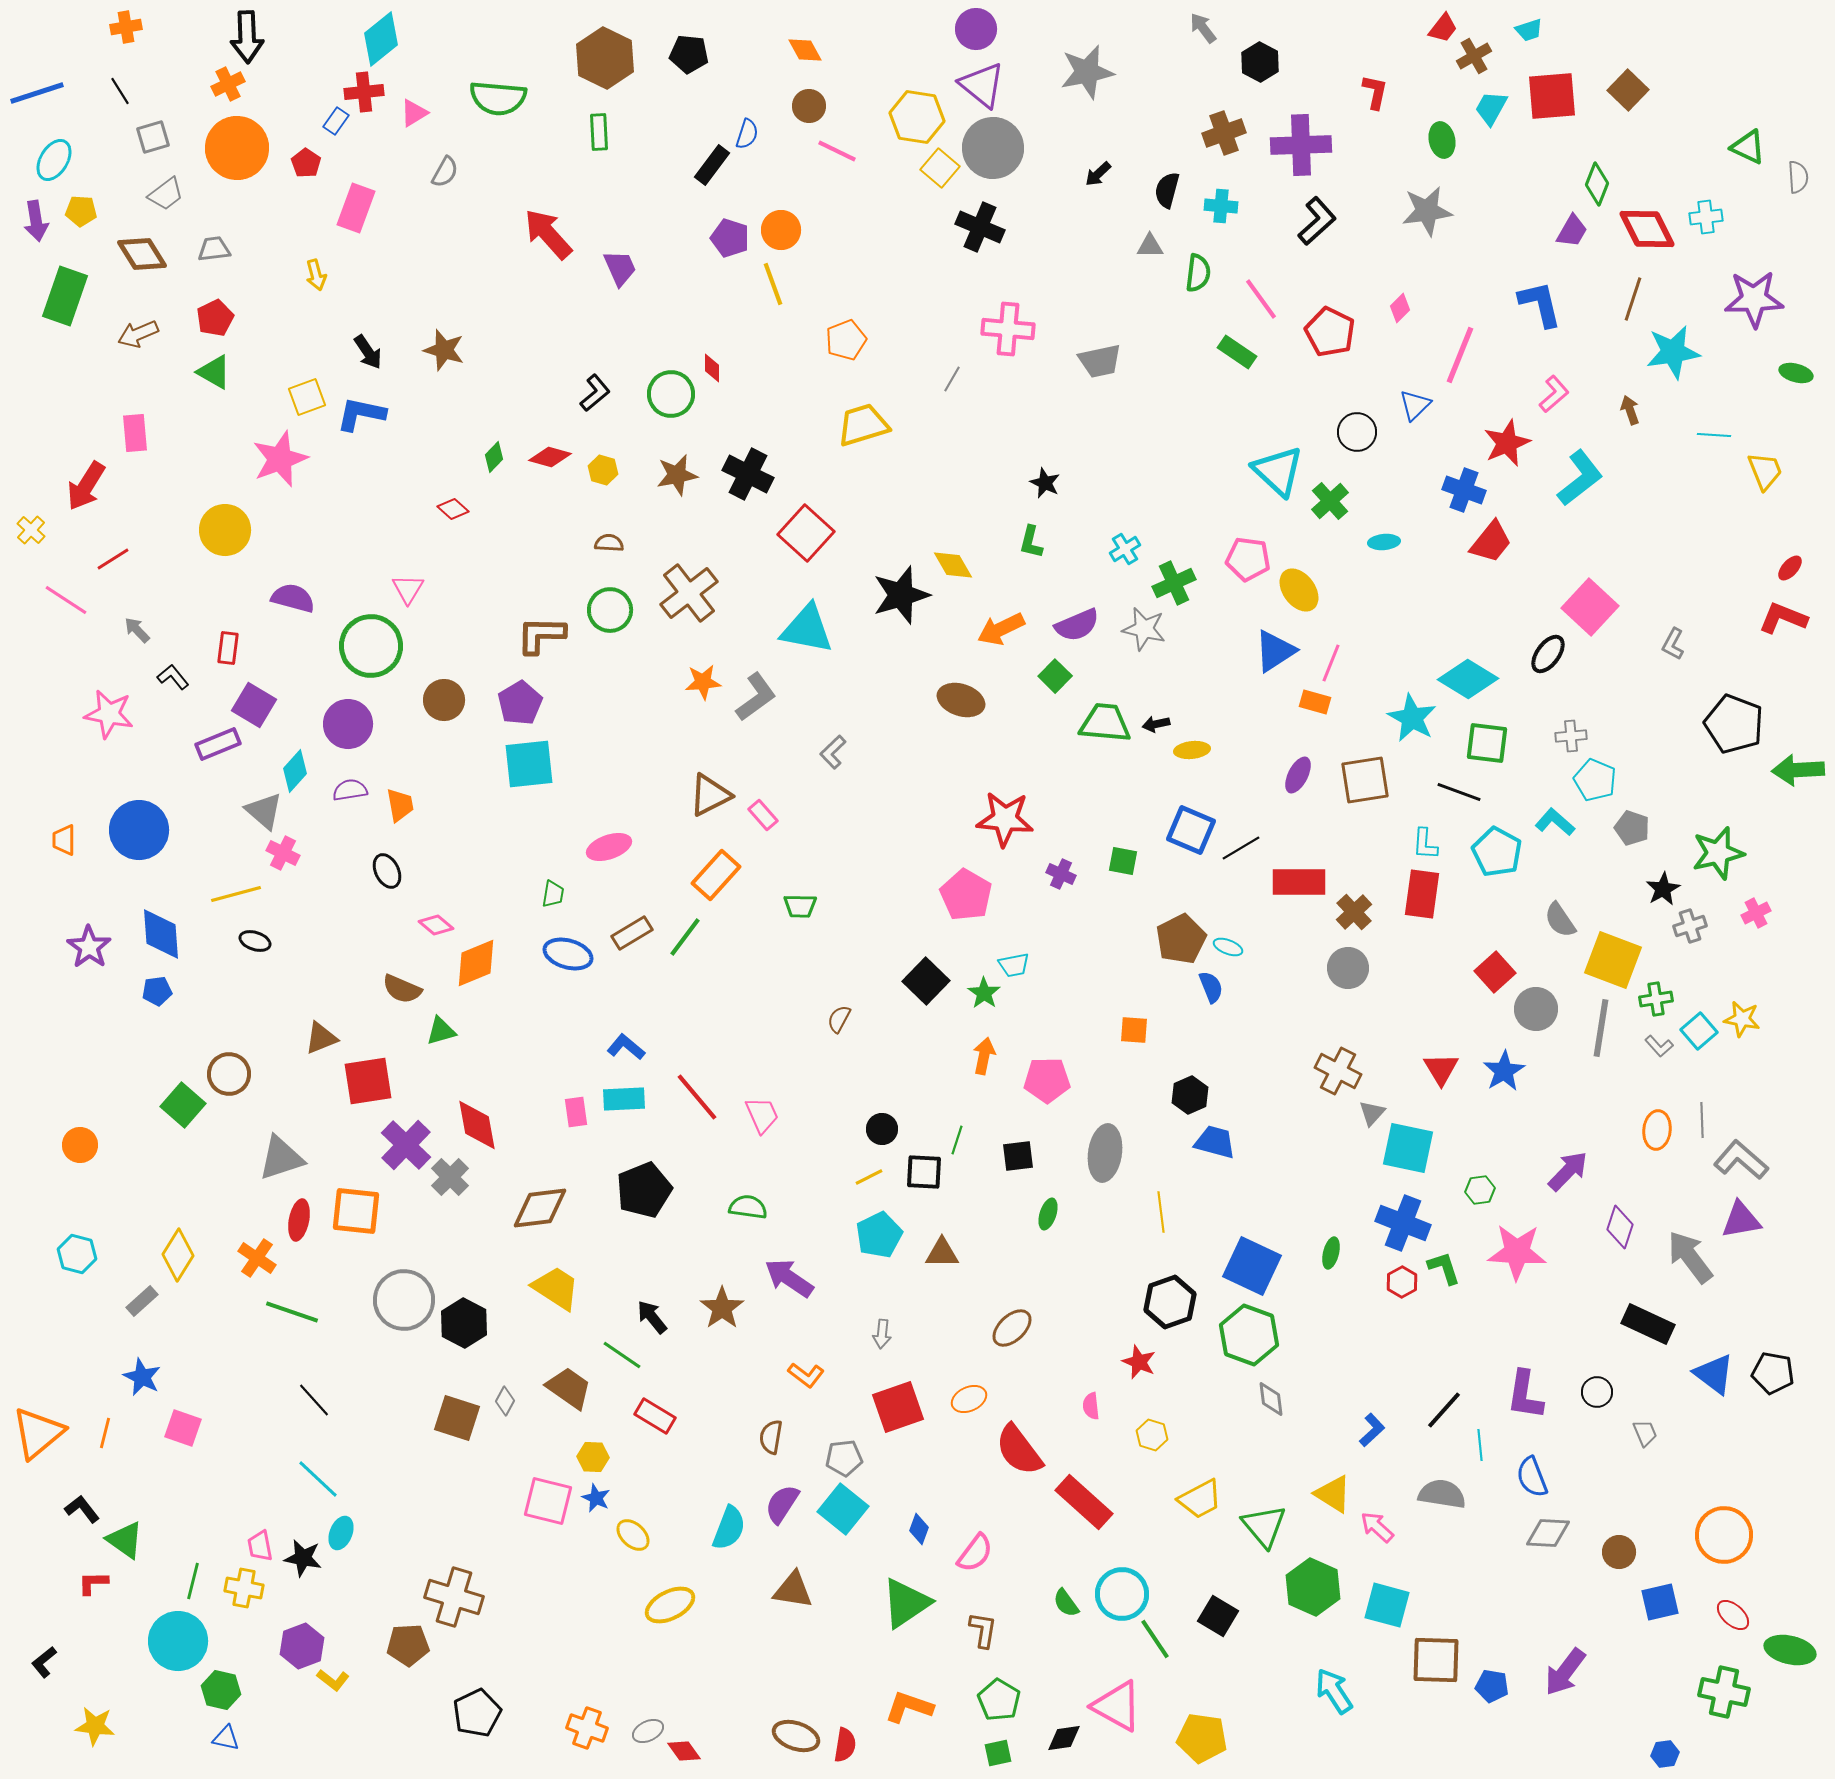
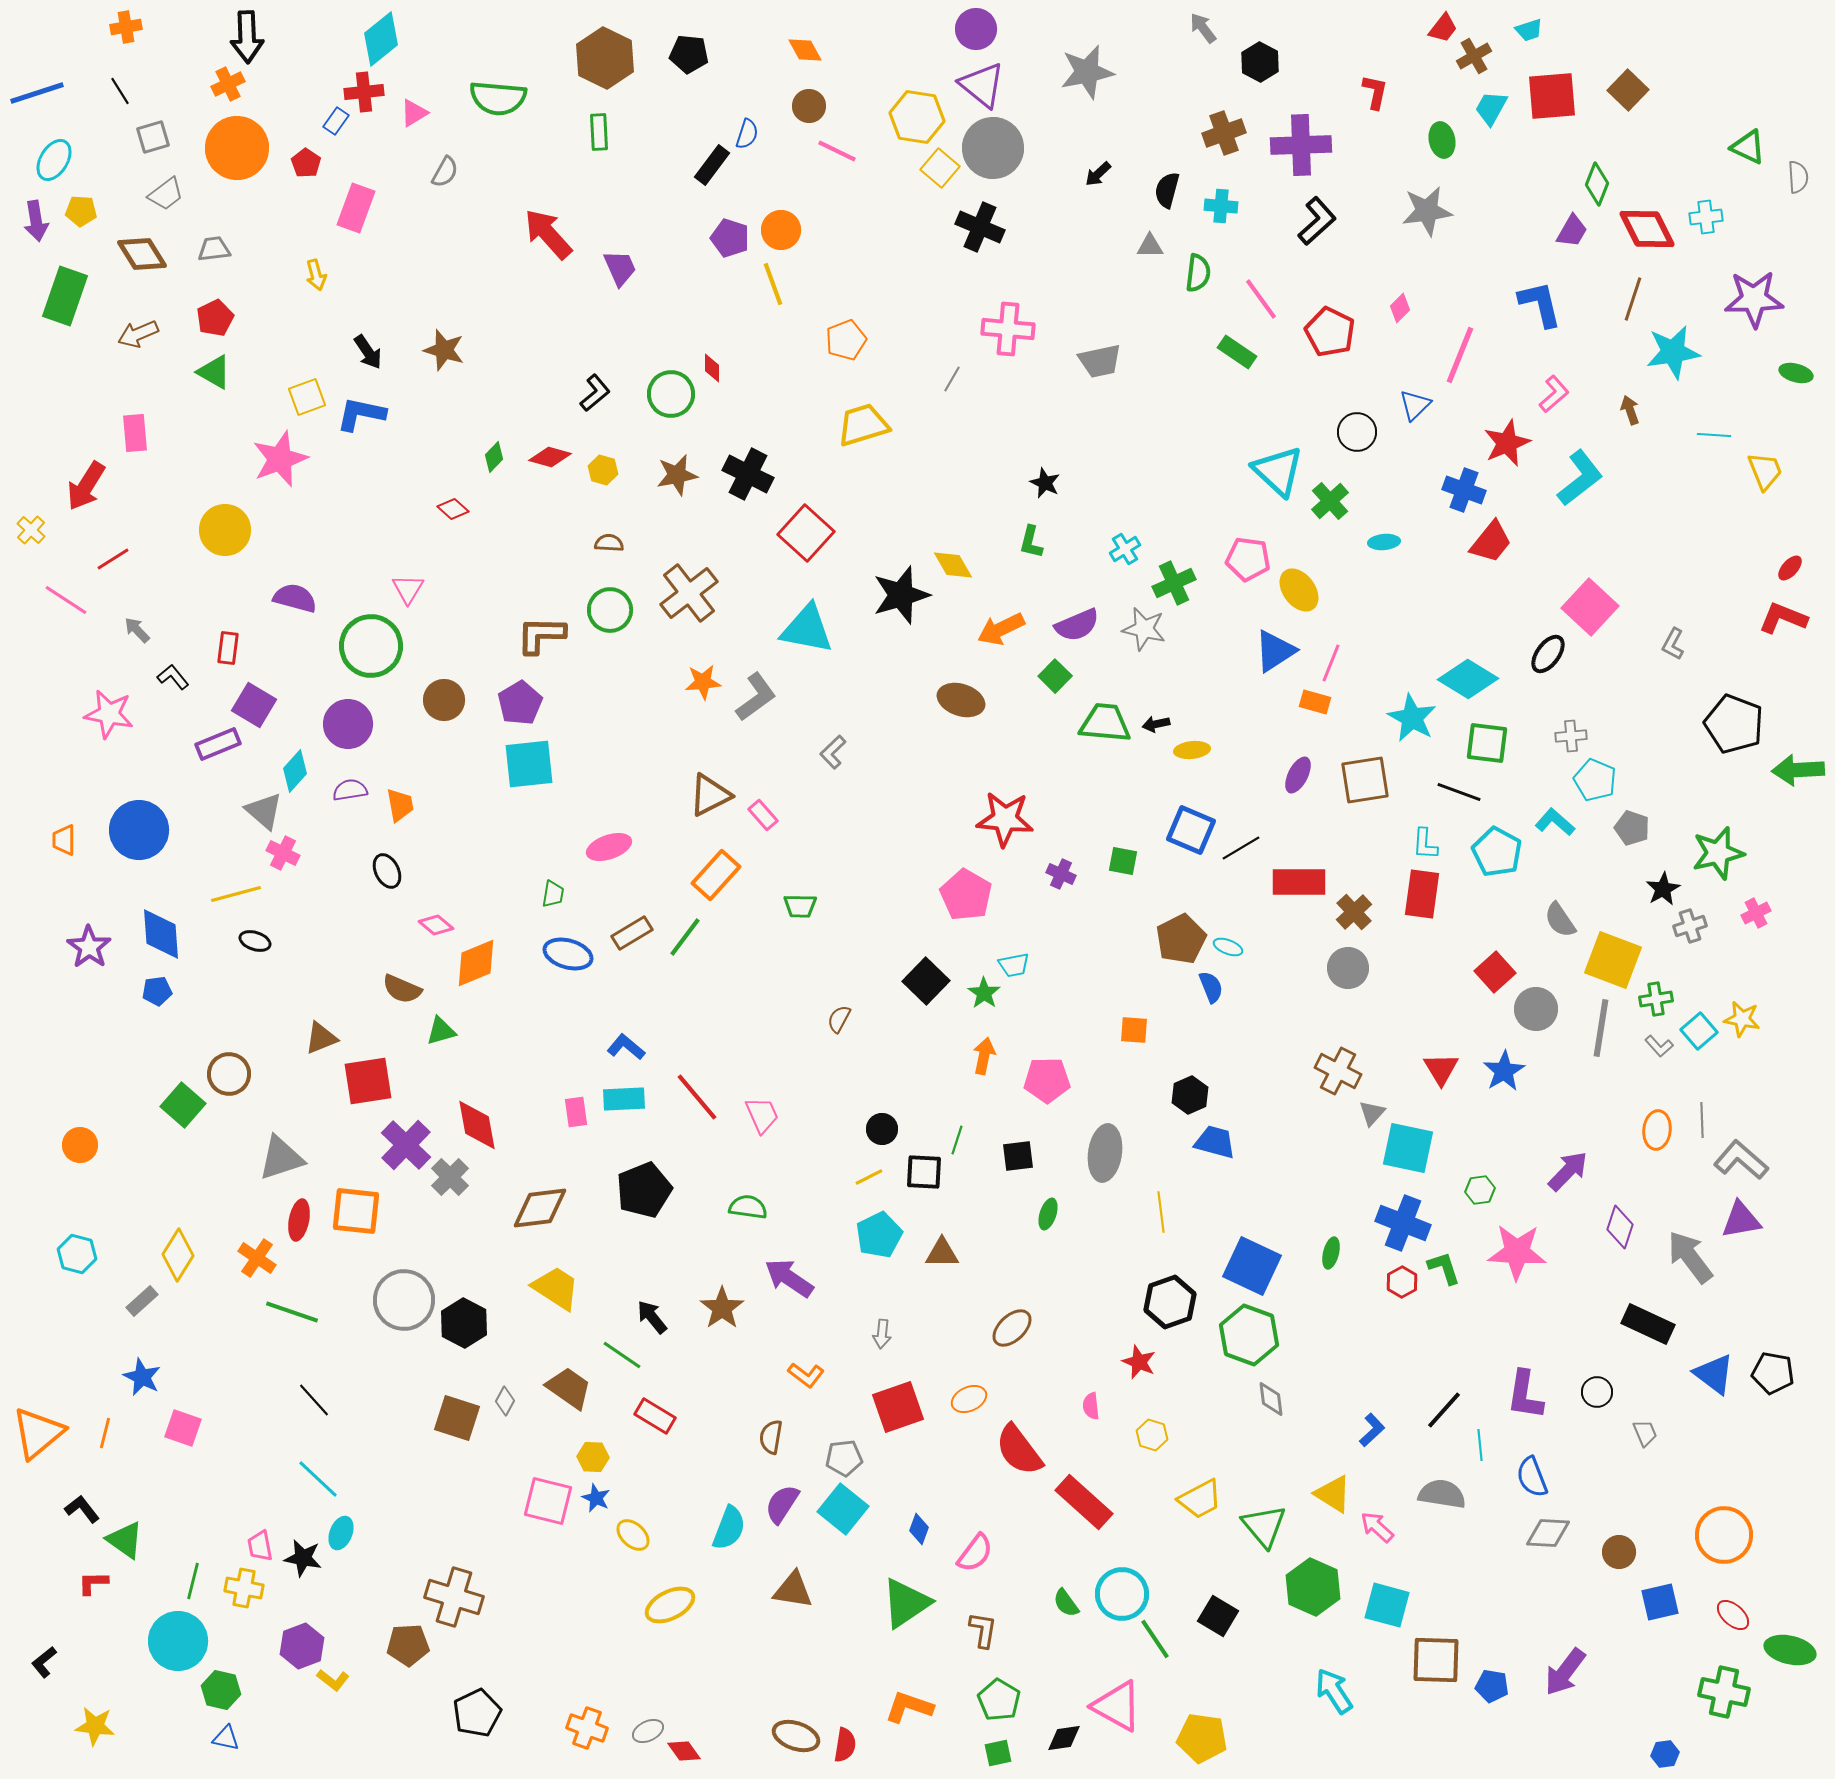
purple semicircle at (293, 598): moved 2 px right
